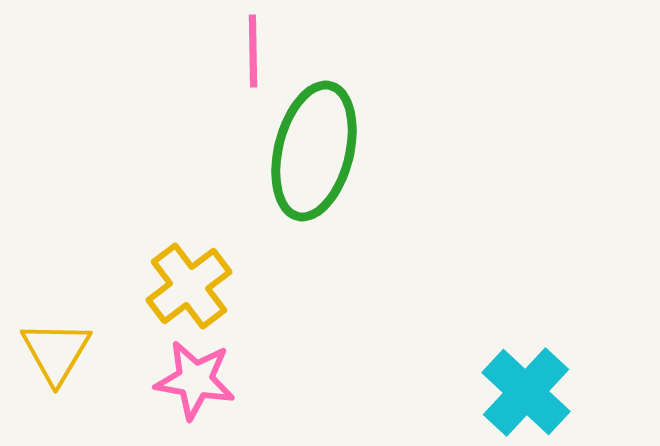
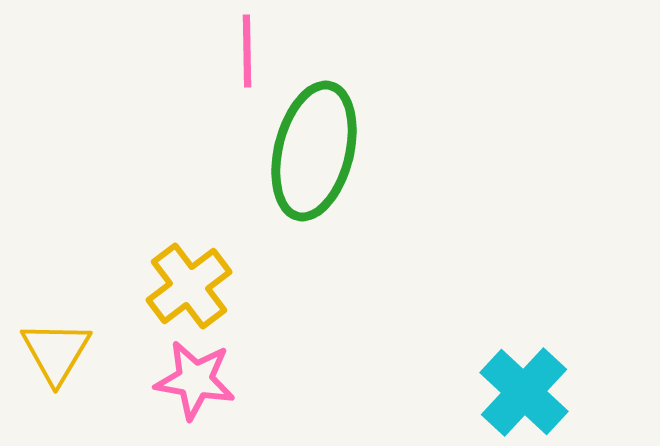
pink line: moved 6 px left
cyan cross: moved 2 px left
